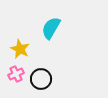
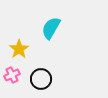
yellow star: moved 1 px left; rotated 12 degrees clockwise
pink cross: moved 4 px left, 1 px down
